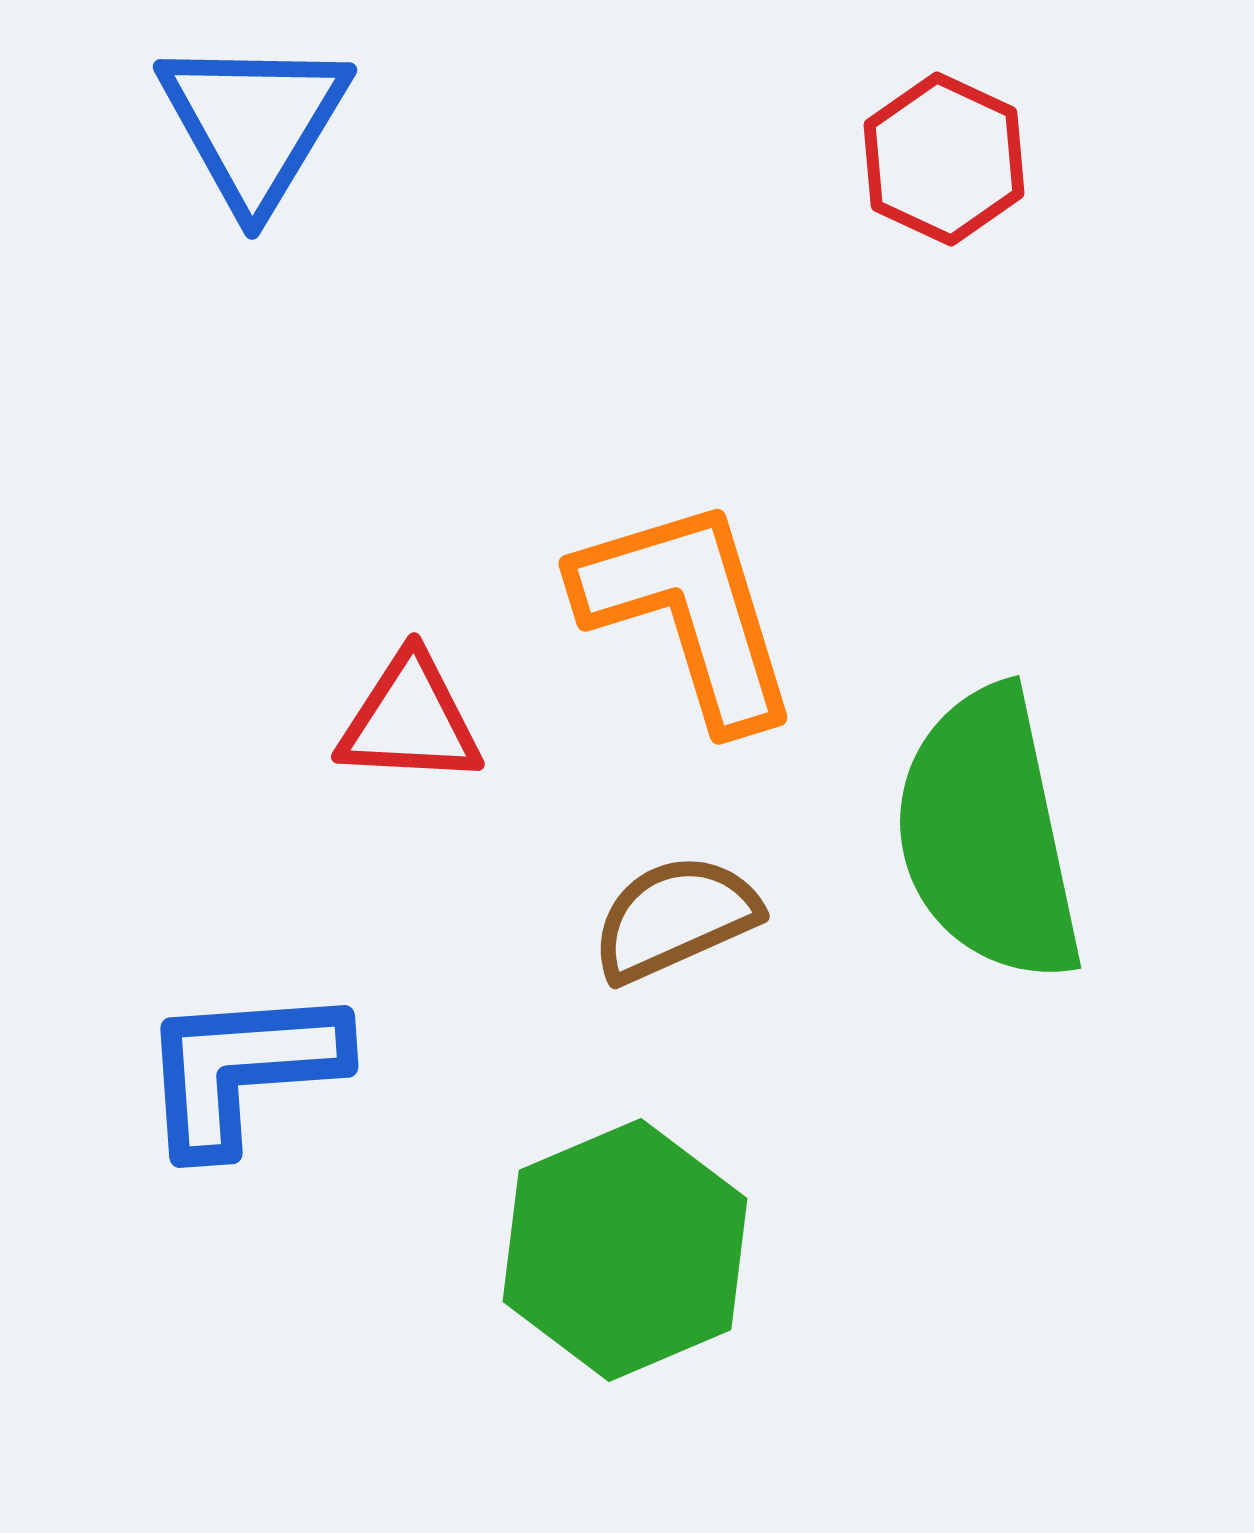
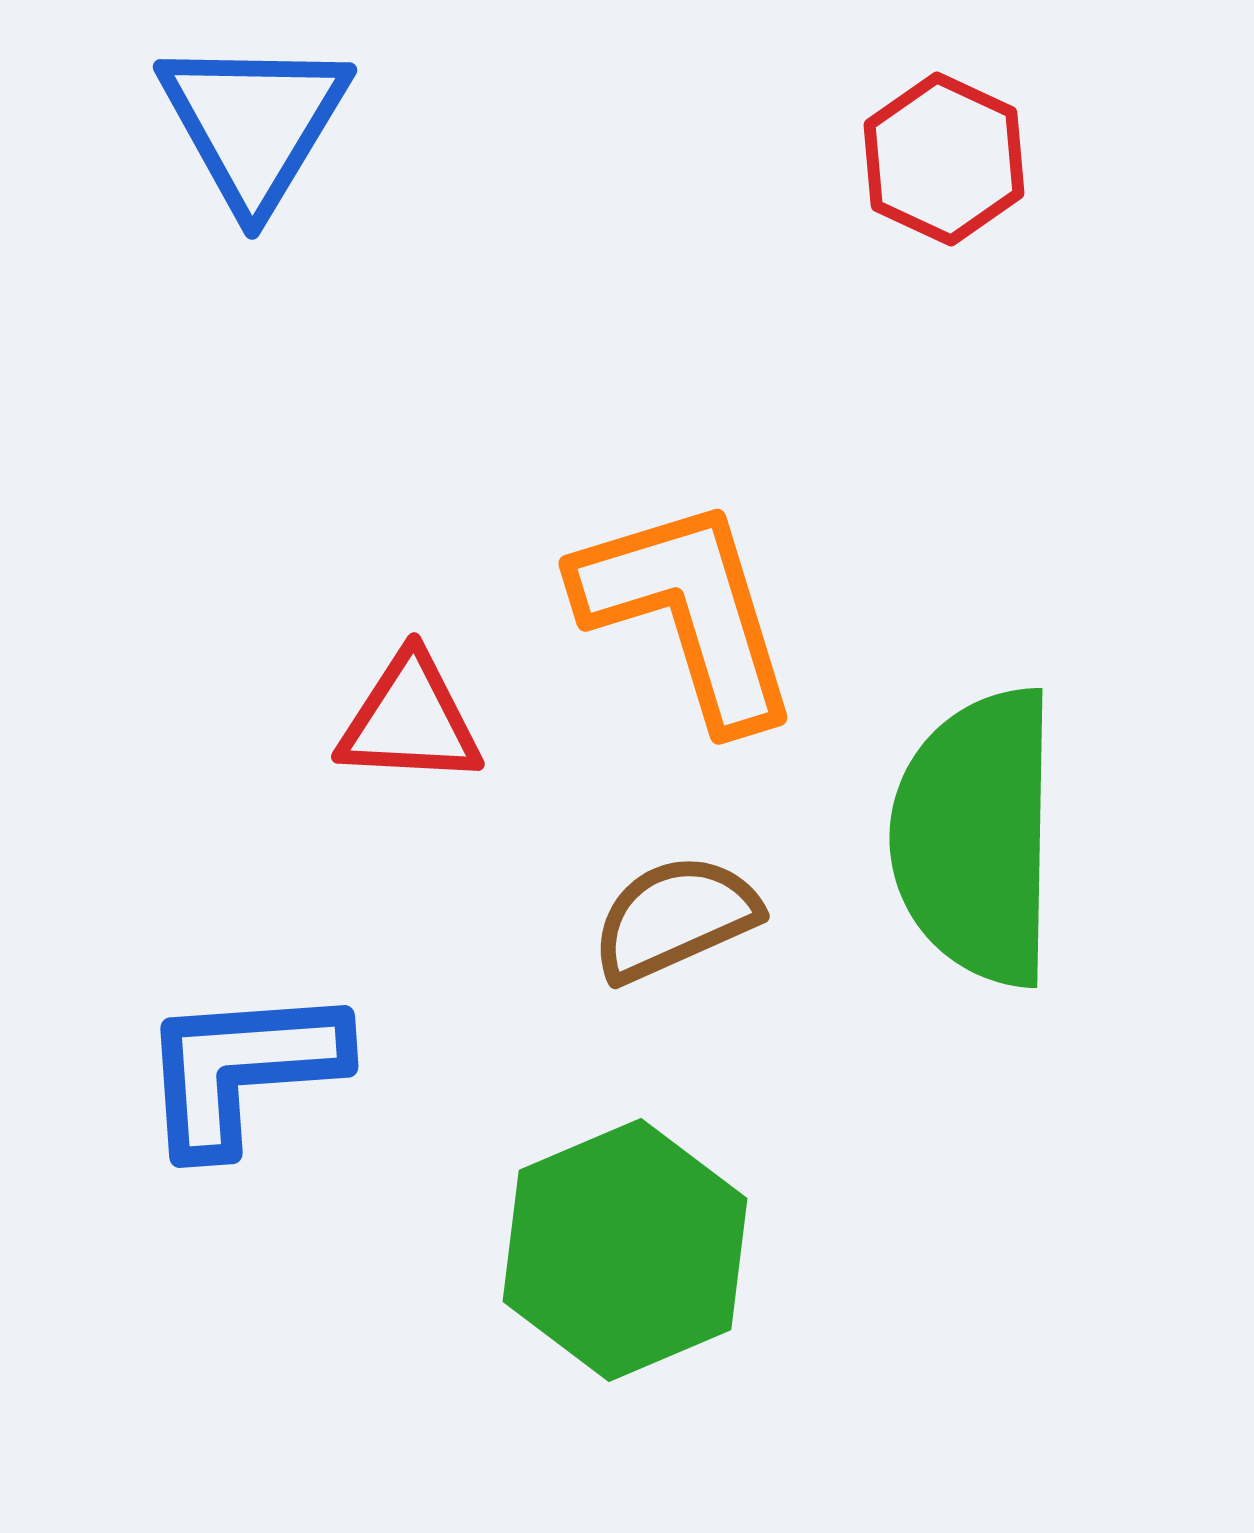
green semicircle: moved 12 px left, 2 px down; rotated 13 degrees clockwise
